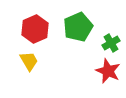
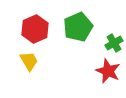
green cross: moved 3 px right
